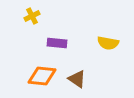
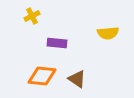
yellow semicircle: moved 10 px up; rotated 15 degrees counterclockwise
